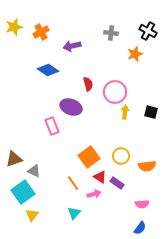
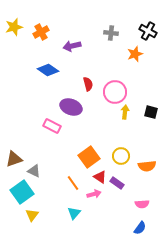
pink rectangle: rotated 42 degrees counterclockwise
cyan square: moved 1 px left
